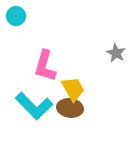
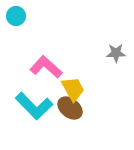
gray star: rotated 30 degrees counterclockwise
pink L-shape: moved 1 px right, 1 px down; rotated 116 degrees clockwise
brown ellipse: rotated 30 degrees clockwise
